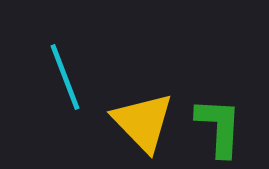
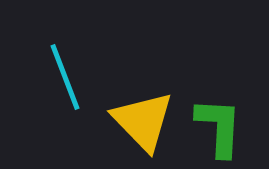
yellow triangle: moved 1 px up
